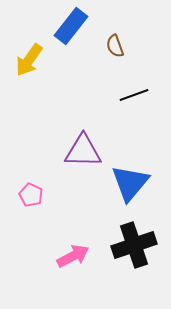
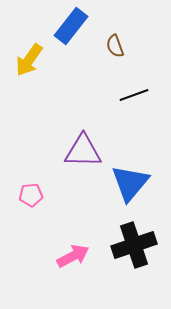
pink pentagon: rotated 30 degrees counterclockwise
